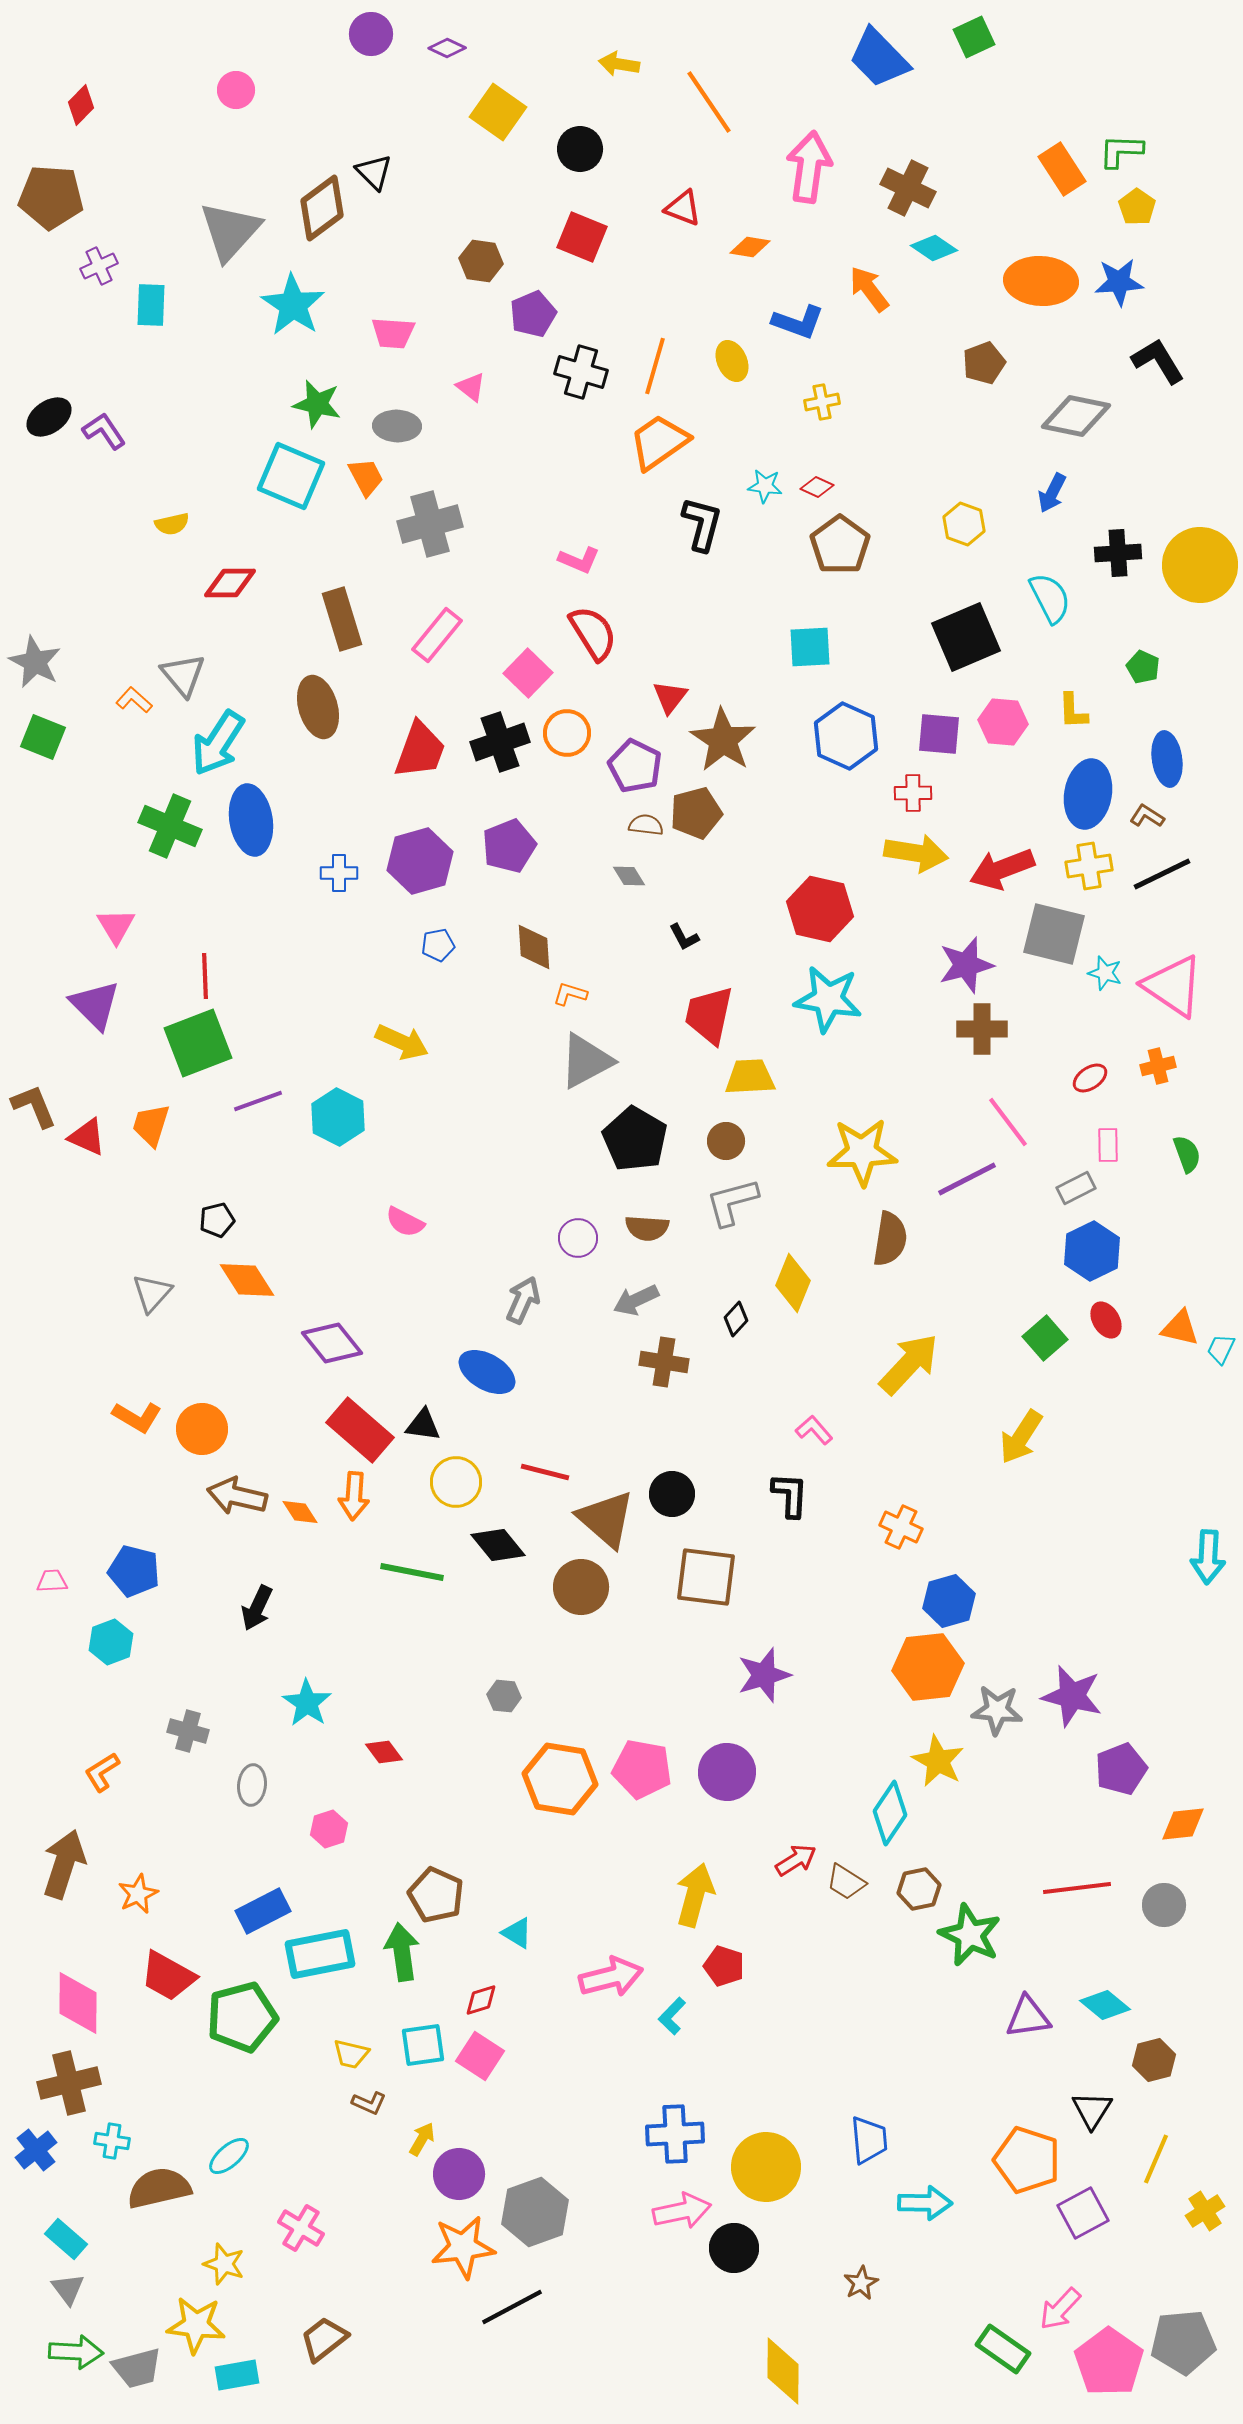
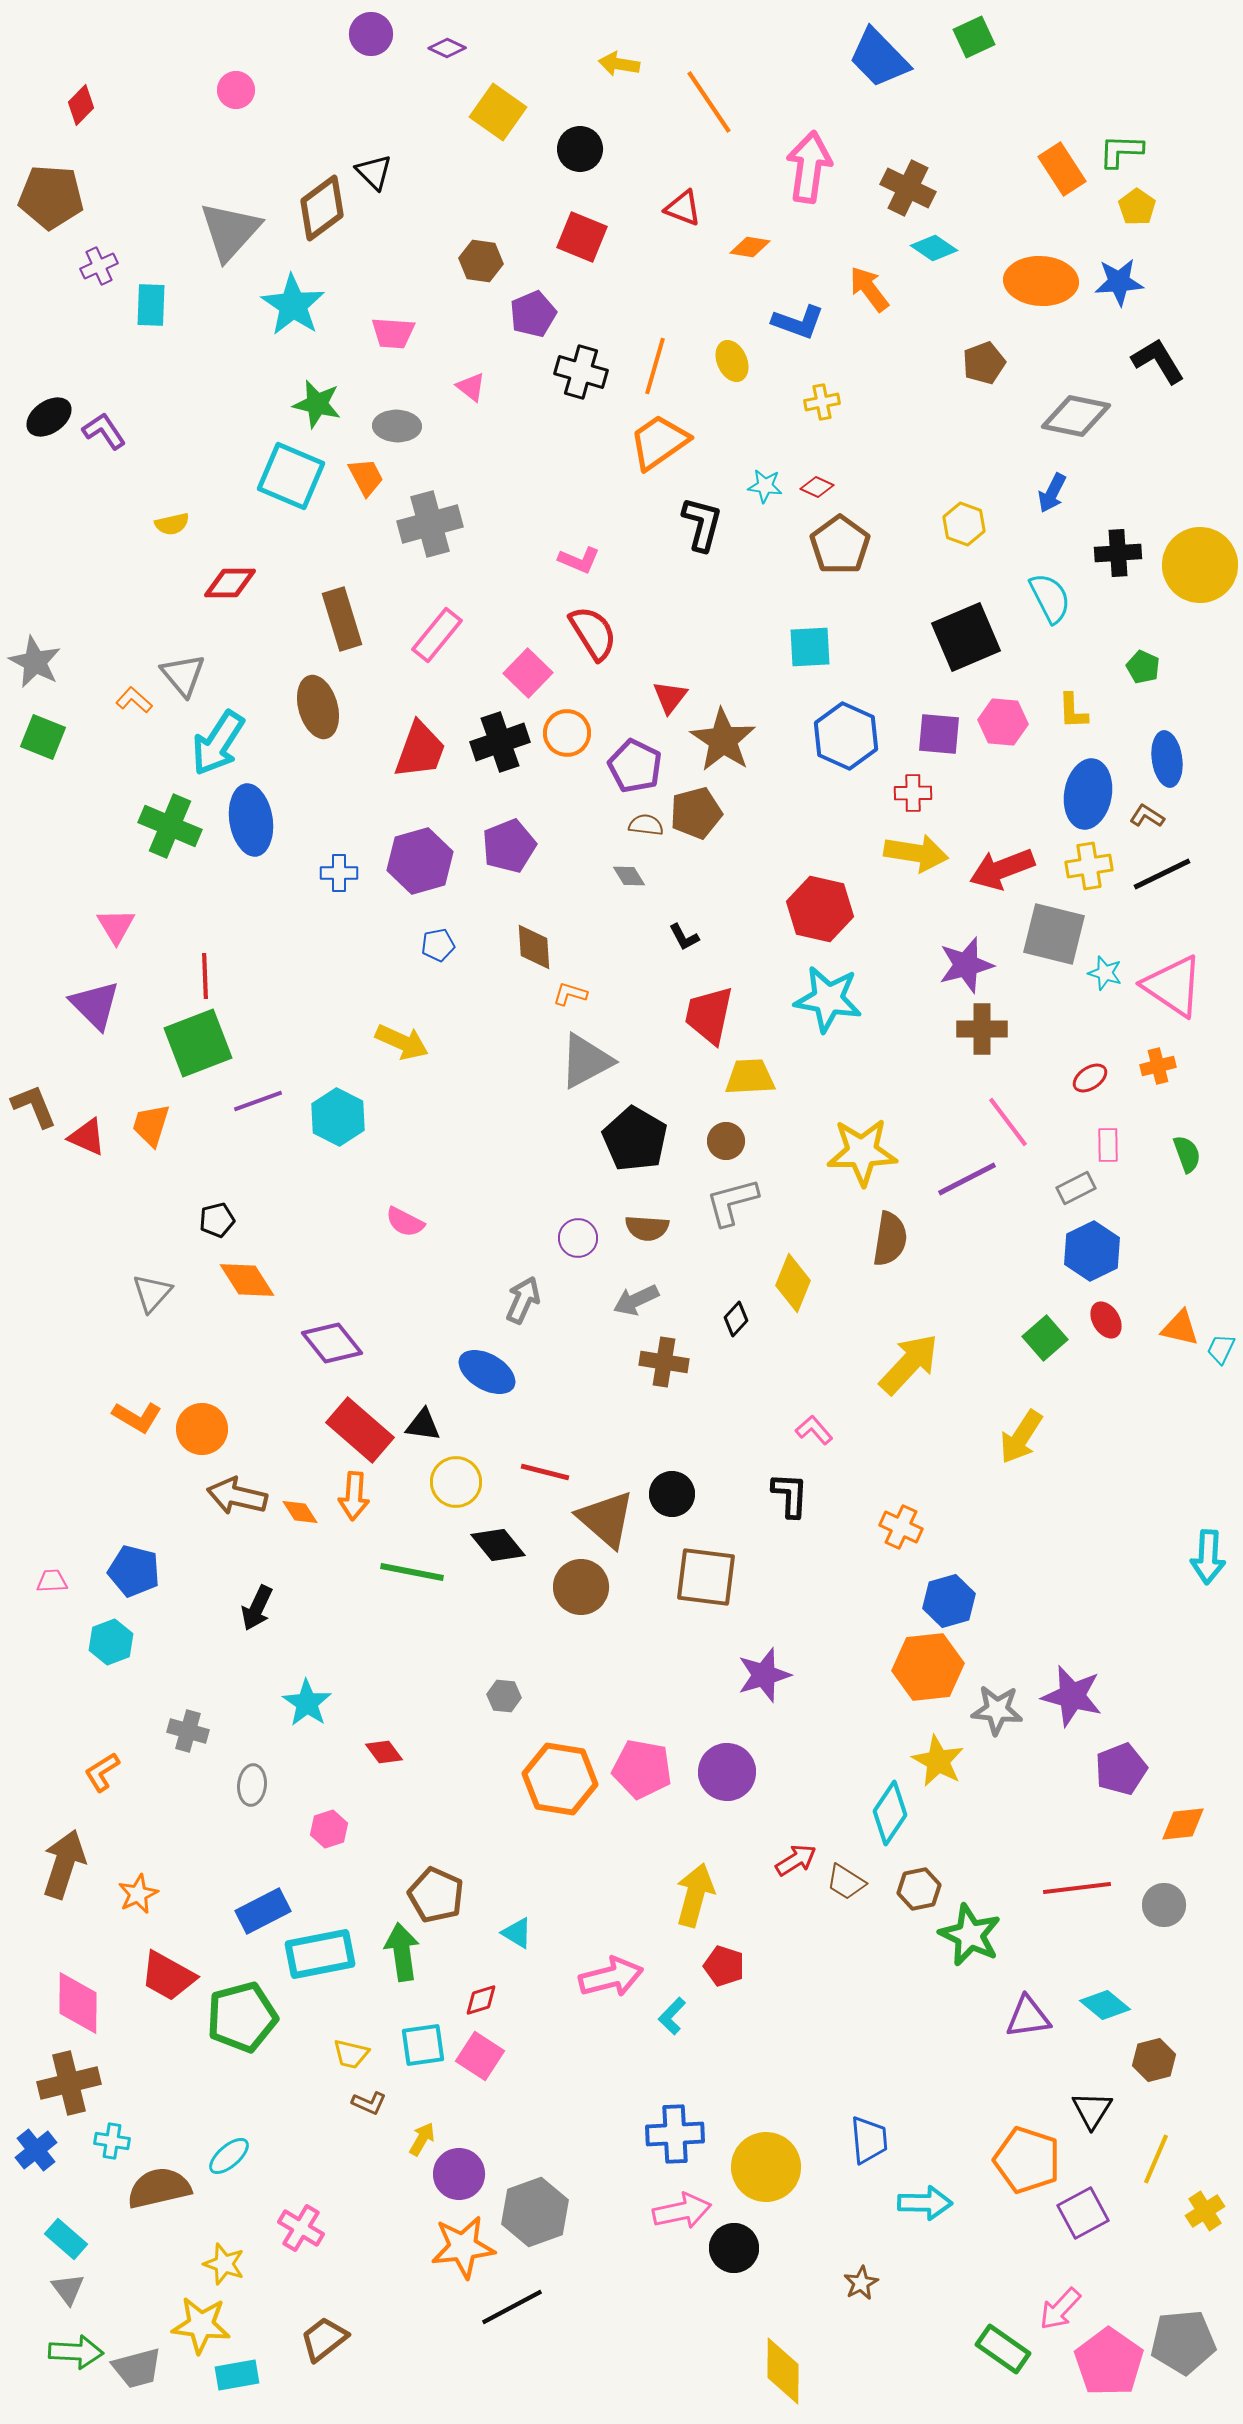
yellow star at (196, 2325): moved 5 px right
